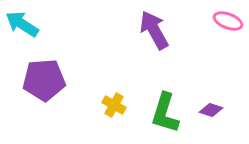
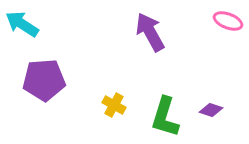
purple arrow: moved 4 px left, 2 px down
green L-shape: moved 4 px down
